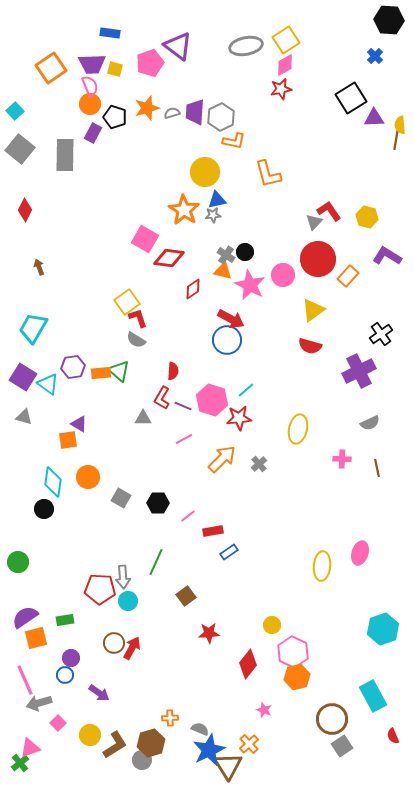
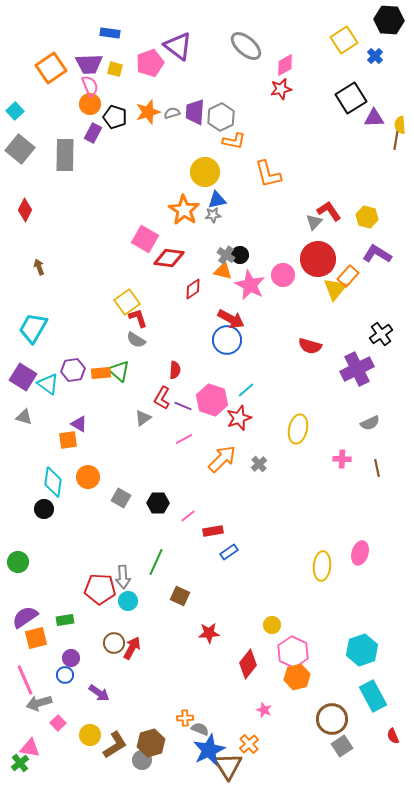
yellow square at (286, 40): moved 58 px right
gray ellipse at (246, 46): rotated 52 degrees clockwise
purple trapezoid at (92, 64): moved 3 px left
orange star at (147, 108): moved 1 px right, 4 px down
black circle at (245, 252): moved 5 px left, 3 px down
purple L-shape at (387, 256): moved 10 px left, 2 px up
yellow triangle at (313, 310): moved 22 px right, 21 px up; rotated 15 degrees counterclockwise
purple hexagon at (73, 367): moved 3 px down
red semicircle at (173, 371): moved 2 px right, 1 px up
purple cross at (359, 371): moved 2 px left, 2 px up
gray triangle at (143, 418): rotated 36 degrees counterclockwise
red star at (239, 418): rotated 15 degrees counterclockwise
brown square at (186, 596): moved 6 px left; rotated 30 degrees counterclockwise
cyan hexagon at (383, 629): moved 21 px left, 21 px down
orange cross at (170, 718): moved 15 px right
pink triangle at (30, 748): rotated 30 degrees clockwise
